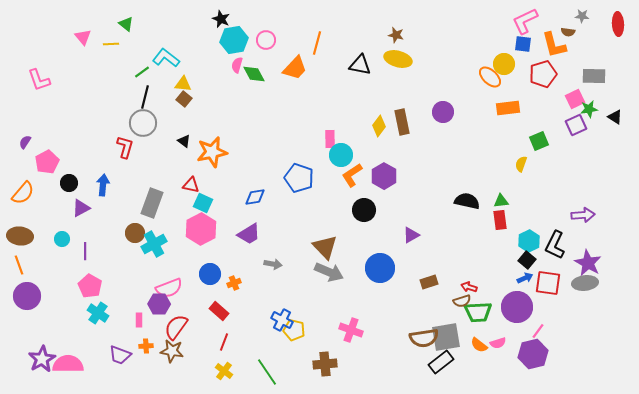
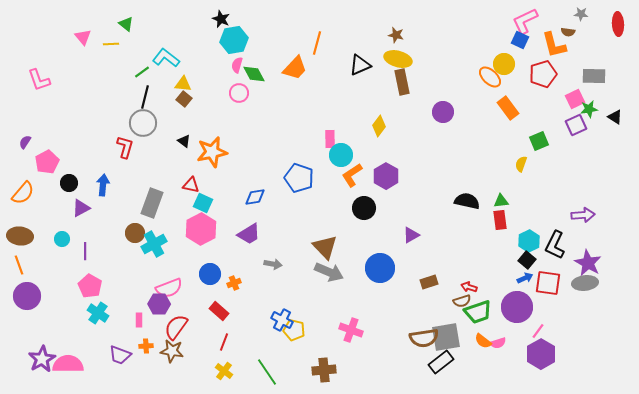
gray star at (582, 16): moved 1 px left, 2 px up
pink circle at (266, 40): moved 27 px left, 53 px down
blue square at (523, 44): moved 3 px left, 4 px up; rotated 18 degrees clockwise
black triangle at (360, 65): rotated 35 degrees counterclockwise
orange rectangle at (508, 108): rotated 60 degrees clockwise
brown rectangle at (402, 122): moved 40 px up
purple hexagon at (384, 176): moved 2 px right
black circle at (364, 210): moved 2 px up
green trapezoid at (478, 312): rotated 16 degrees counterclockwise
orange semicircle at (479, 345): moved 4 px right, 4 px up
purple hexagon at (533, 354): moved 8 px right; rotated 16 degrees counterclockwise
brown cross at (325, 364): moved 1 px left, 6 px down
